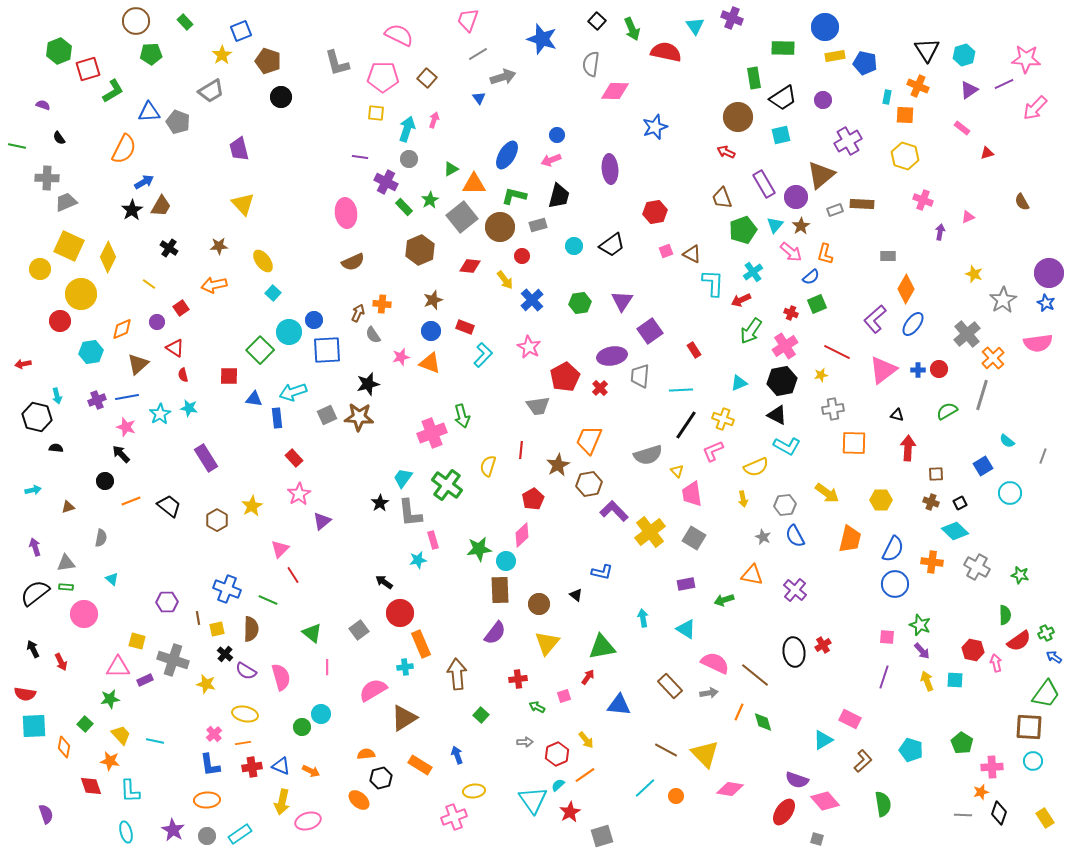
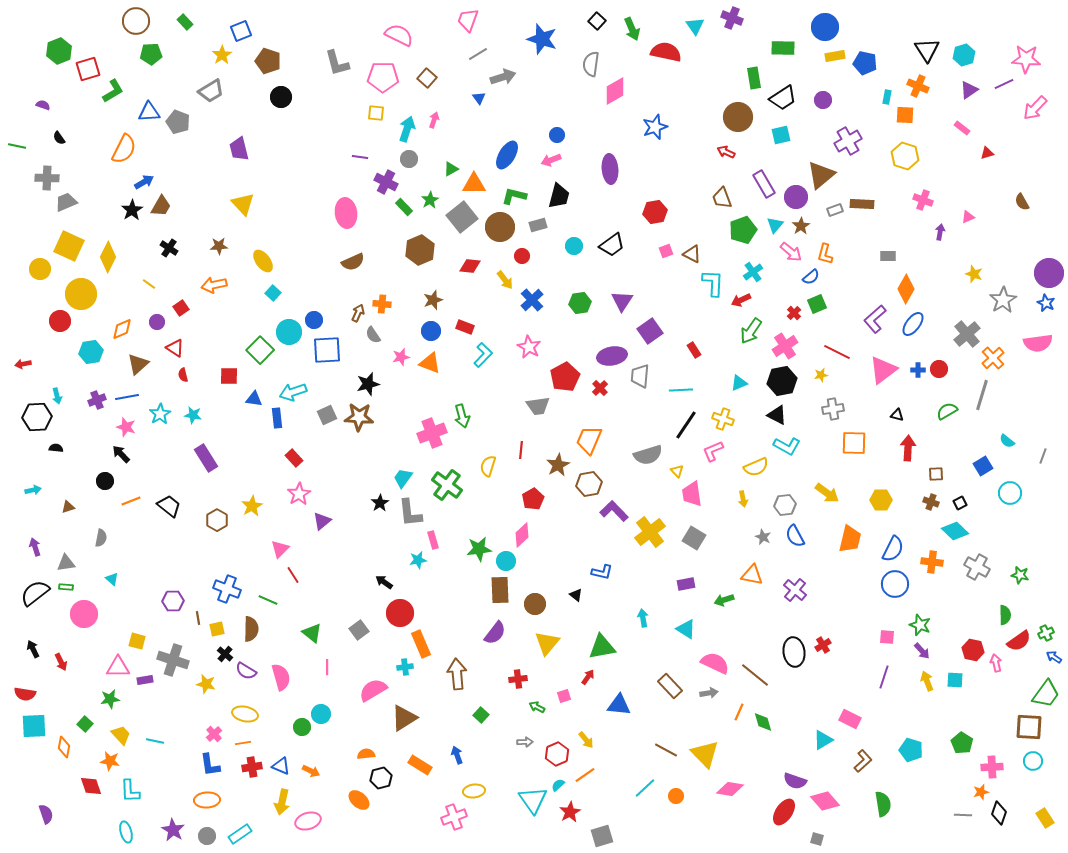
pink diamond at (615, 91): rotated 32 degrees counterclockwise
red cross at (791, 313): moved 3 px right; rotated 24 degrees clockwise
cyan star at (189, 408): moved 4 px right, 7 px down
black hexagon at (37, 417): rotated 16 degrees counterclockwise
purple hexagon at (167, 602): moved 6 px right, 1 px up
brown circle at (539, 604): moved 4 px left
purple rectangle at (145, 680): rotated 14 degrees clockwise
purple semicircle at (797, 780): moved 2 px left, 1 px down
